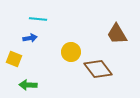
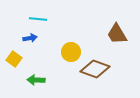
yellow square: rotated 14 degrees clockwise
brown diamond: moved 3 px left; rotated 32 degrees counterclockwise
green arrow: moved 8 px right, 5 px up
